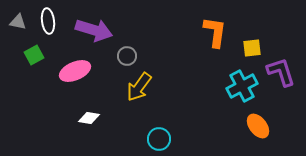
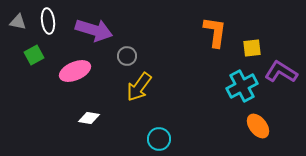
purple L-shape: rotated 40 degrees counterclockwise
